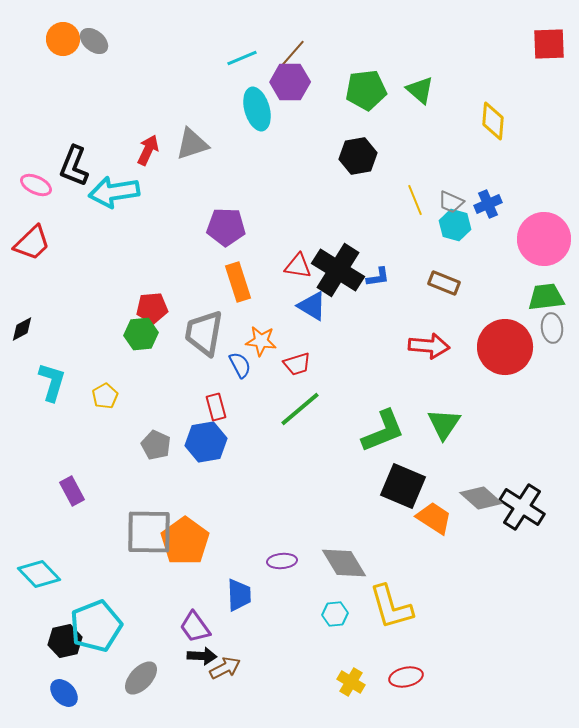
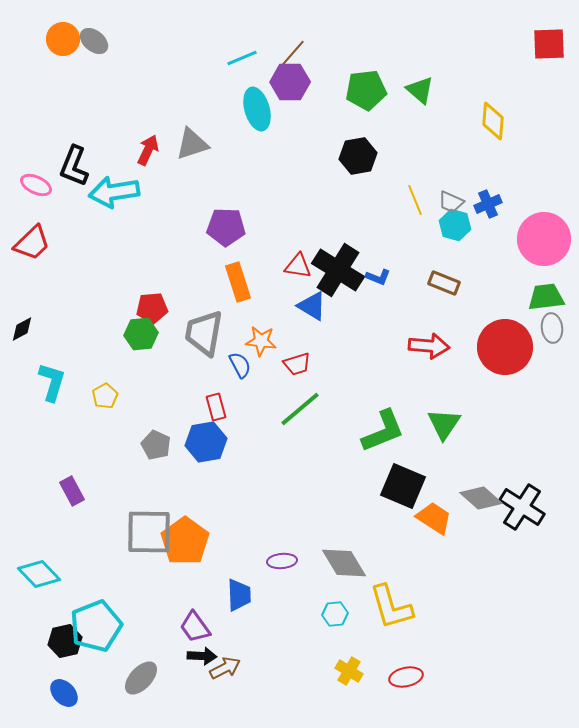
blue L-shape at (378, 277): rotated 30 degrees clockwise
yellow cross at (351, 682): moved 2 px left, 11 px up
